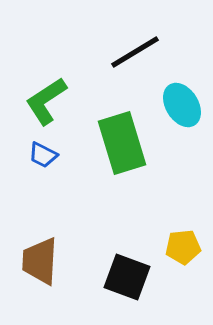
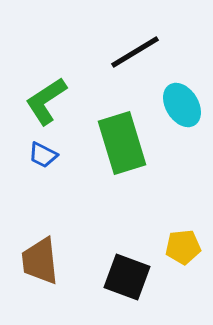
brown trapezoid: rotated 9 degrees counterclockwise
